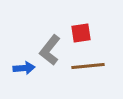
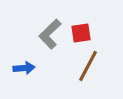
gray L-shape: moved 16 px up; rotated 8 degrees clockwise
brown line: rotated 56 degrees counterclockwise
